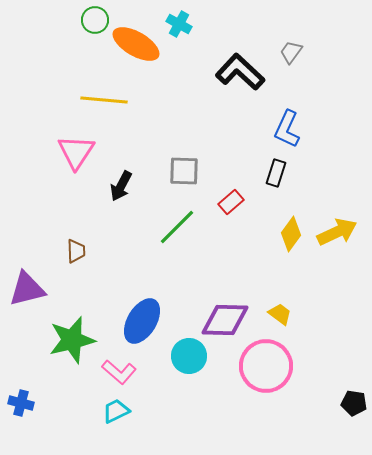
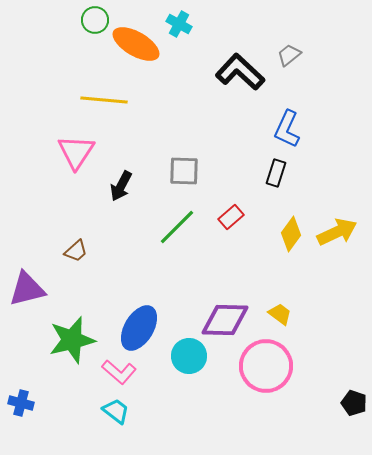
gray trapezoid: moved 2 px left, 3 px down; rotated 15 degrees clockwise
red rectangle: moved 15 px down
brown trapezoid: rotated 50 degrees clockwise
blue ellipse: moved 3 px left, 7 px down
black pentagon: rotated 10 degrees clockwise
cyan trapezoid: rotated 64 degrees clockwise
